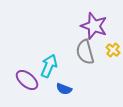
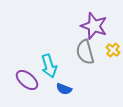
cyan arrow: rotated 140 degrees clockwise
